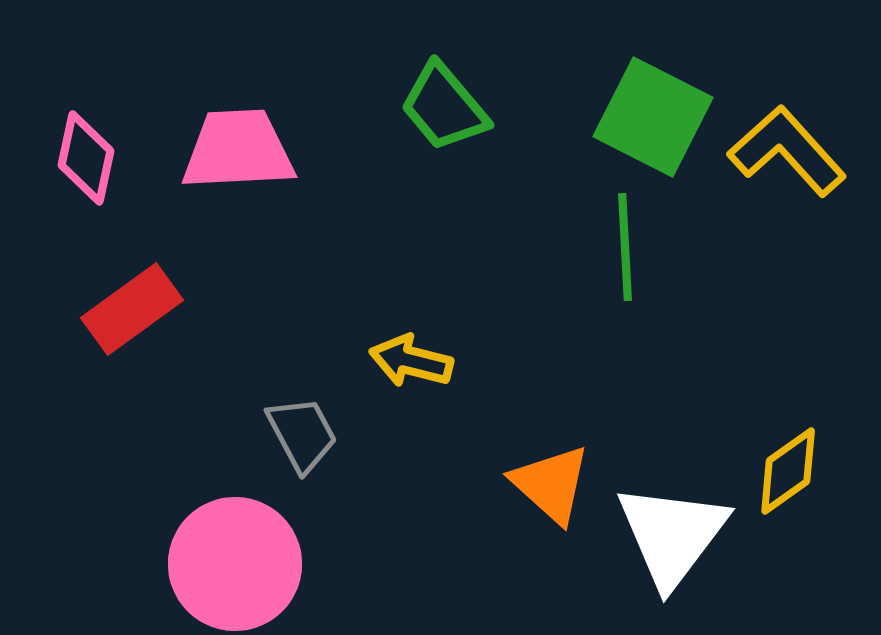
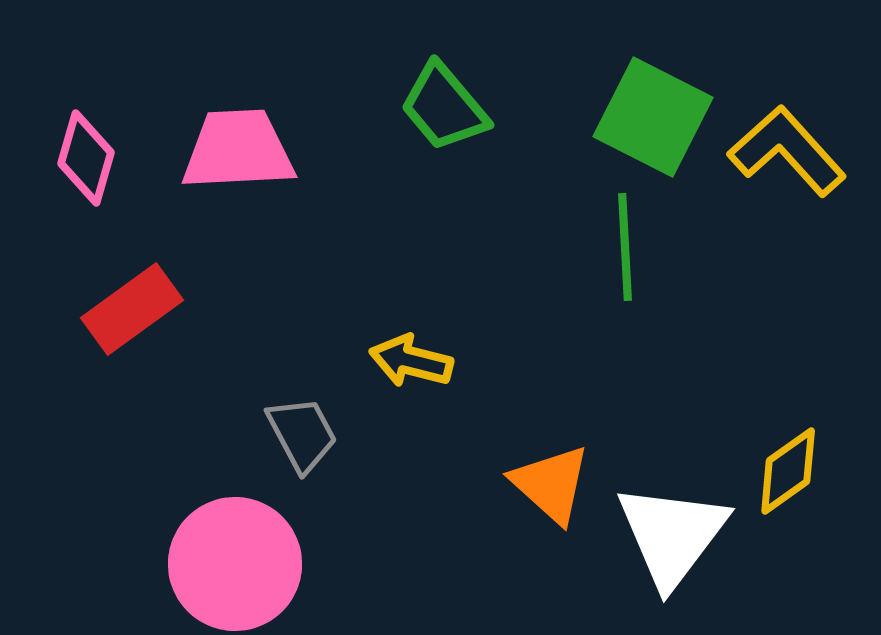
pink diamond: rotated 4 degrees clockwise
